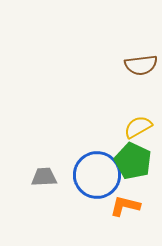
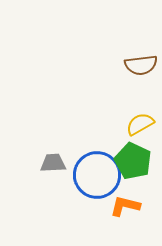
yellow semicircle: moved 2 px right, 3 px up
gray trapezoid: moved 9 px right, 14 px up
